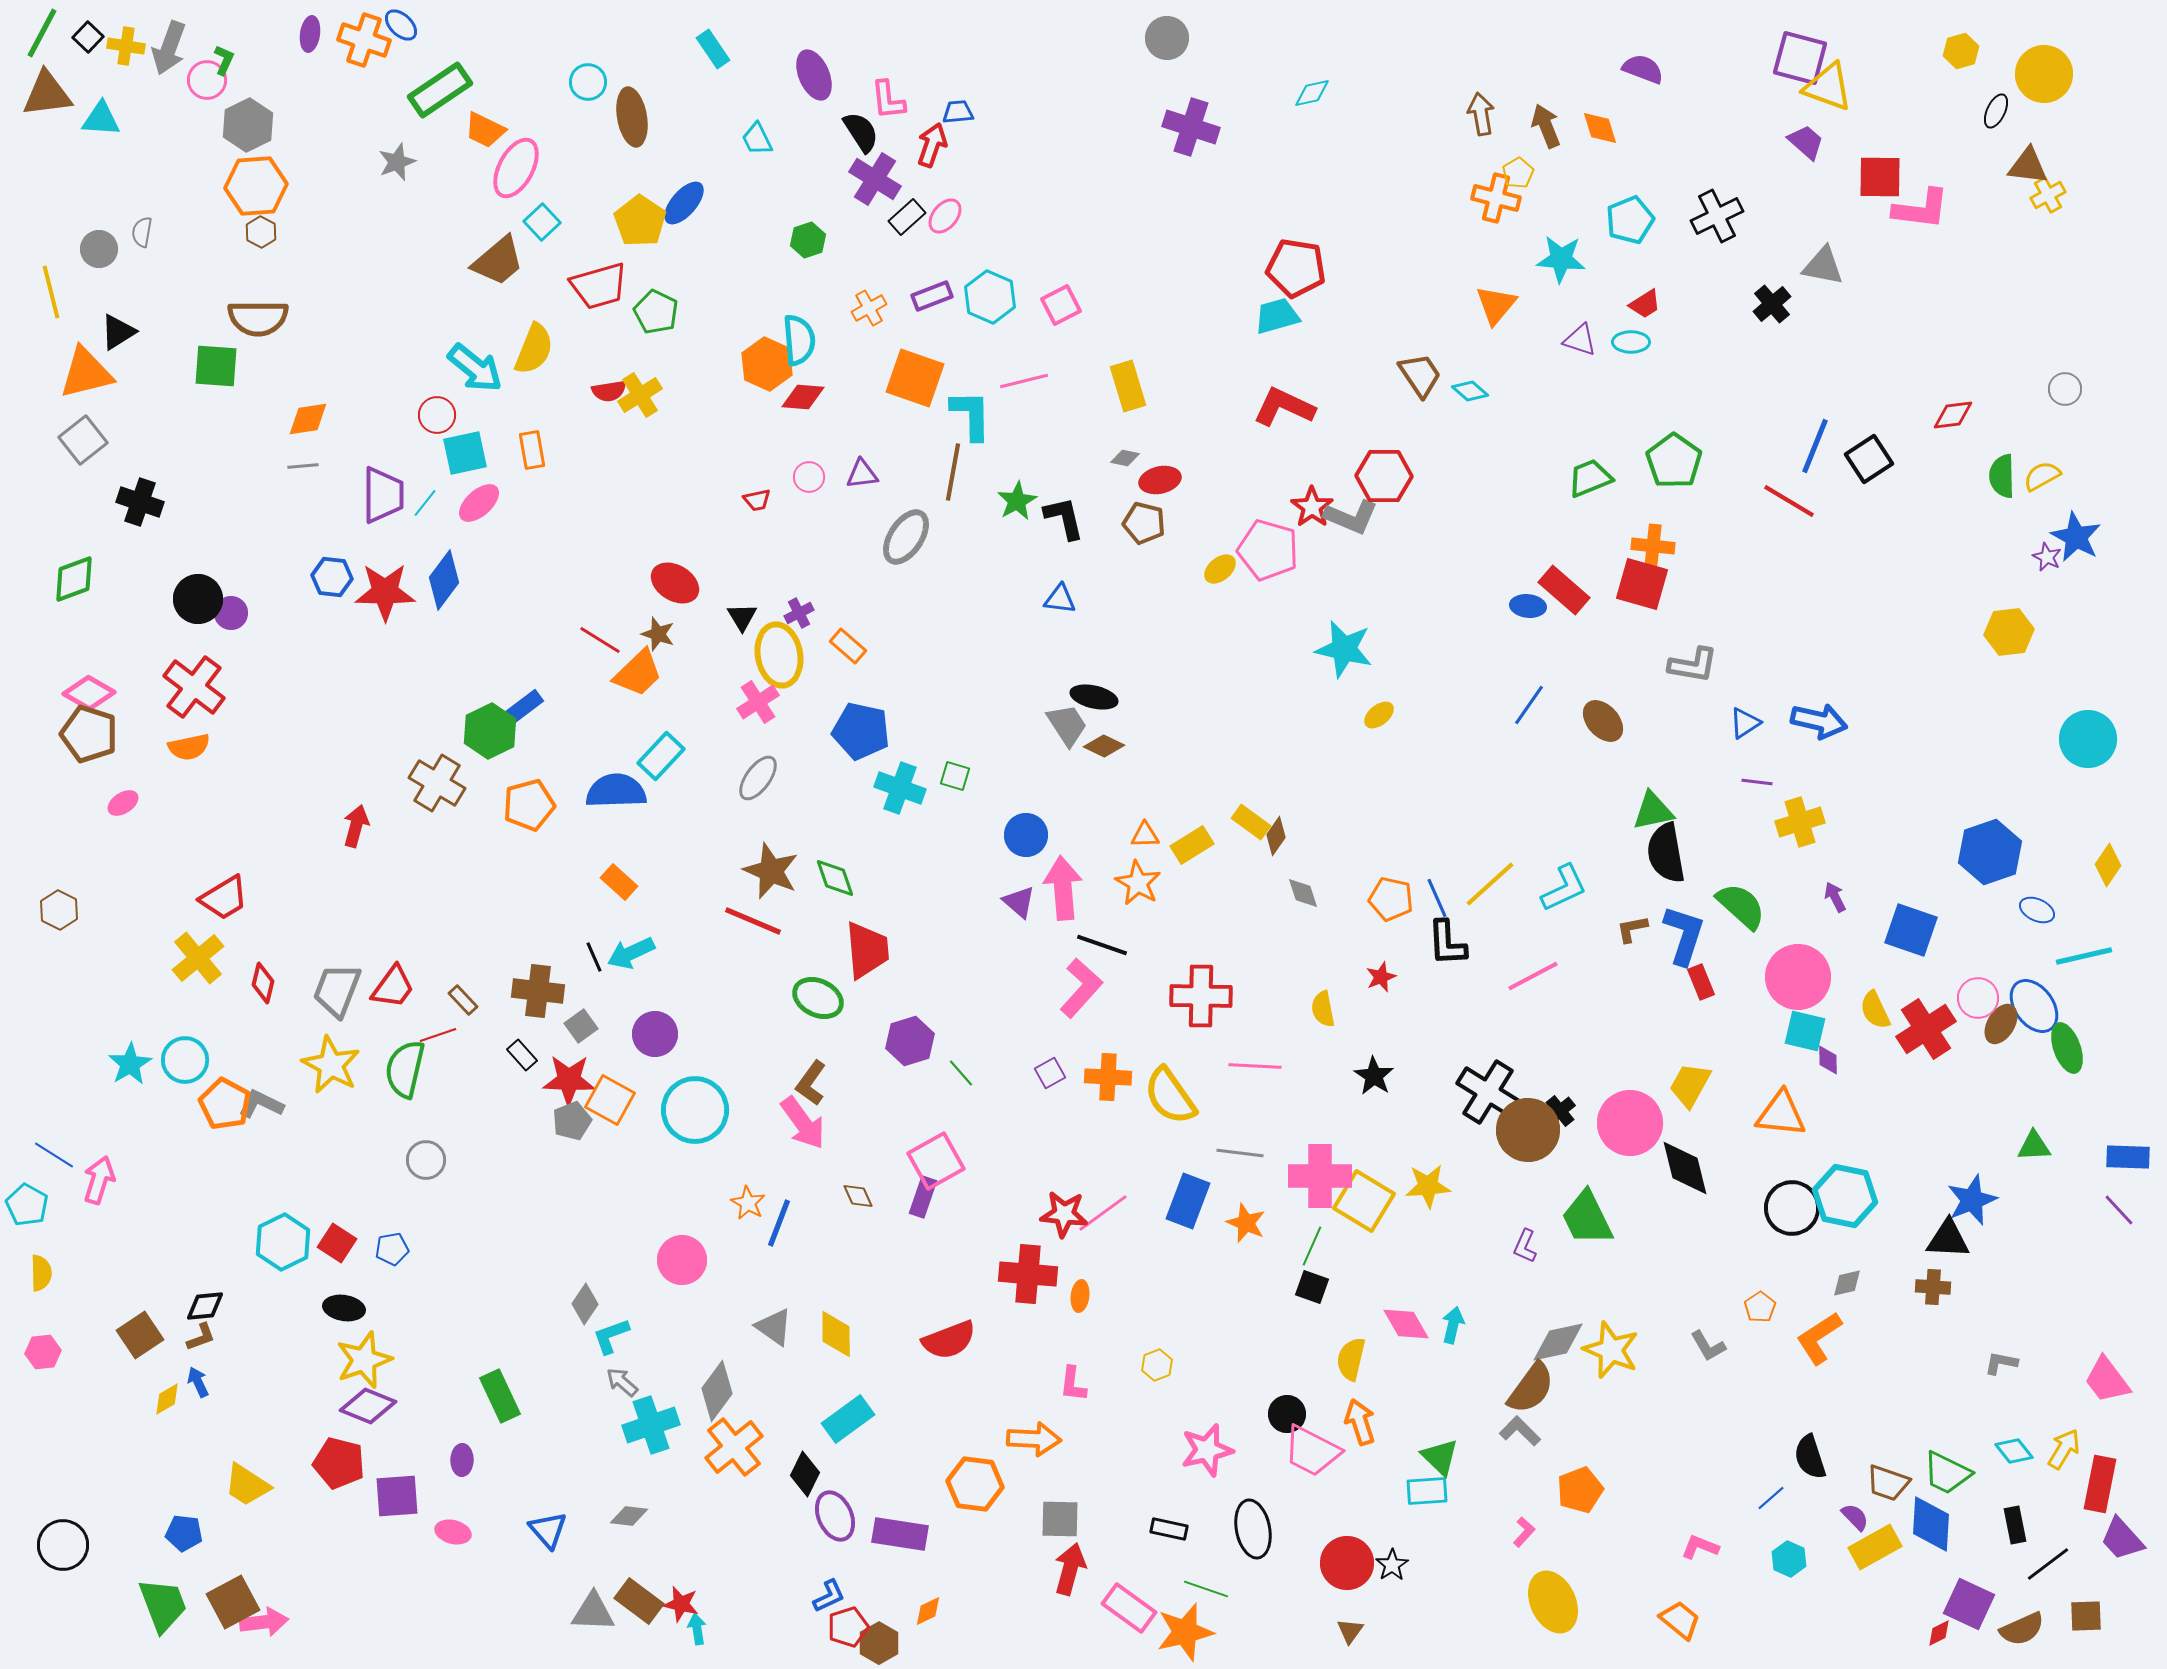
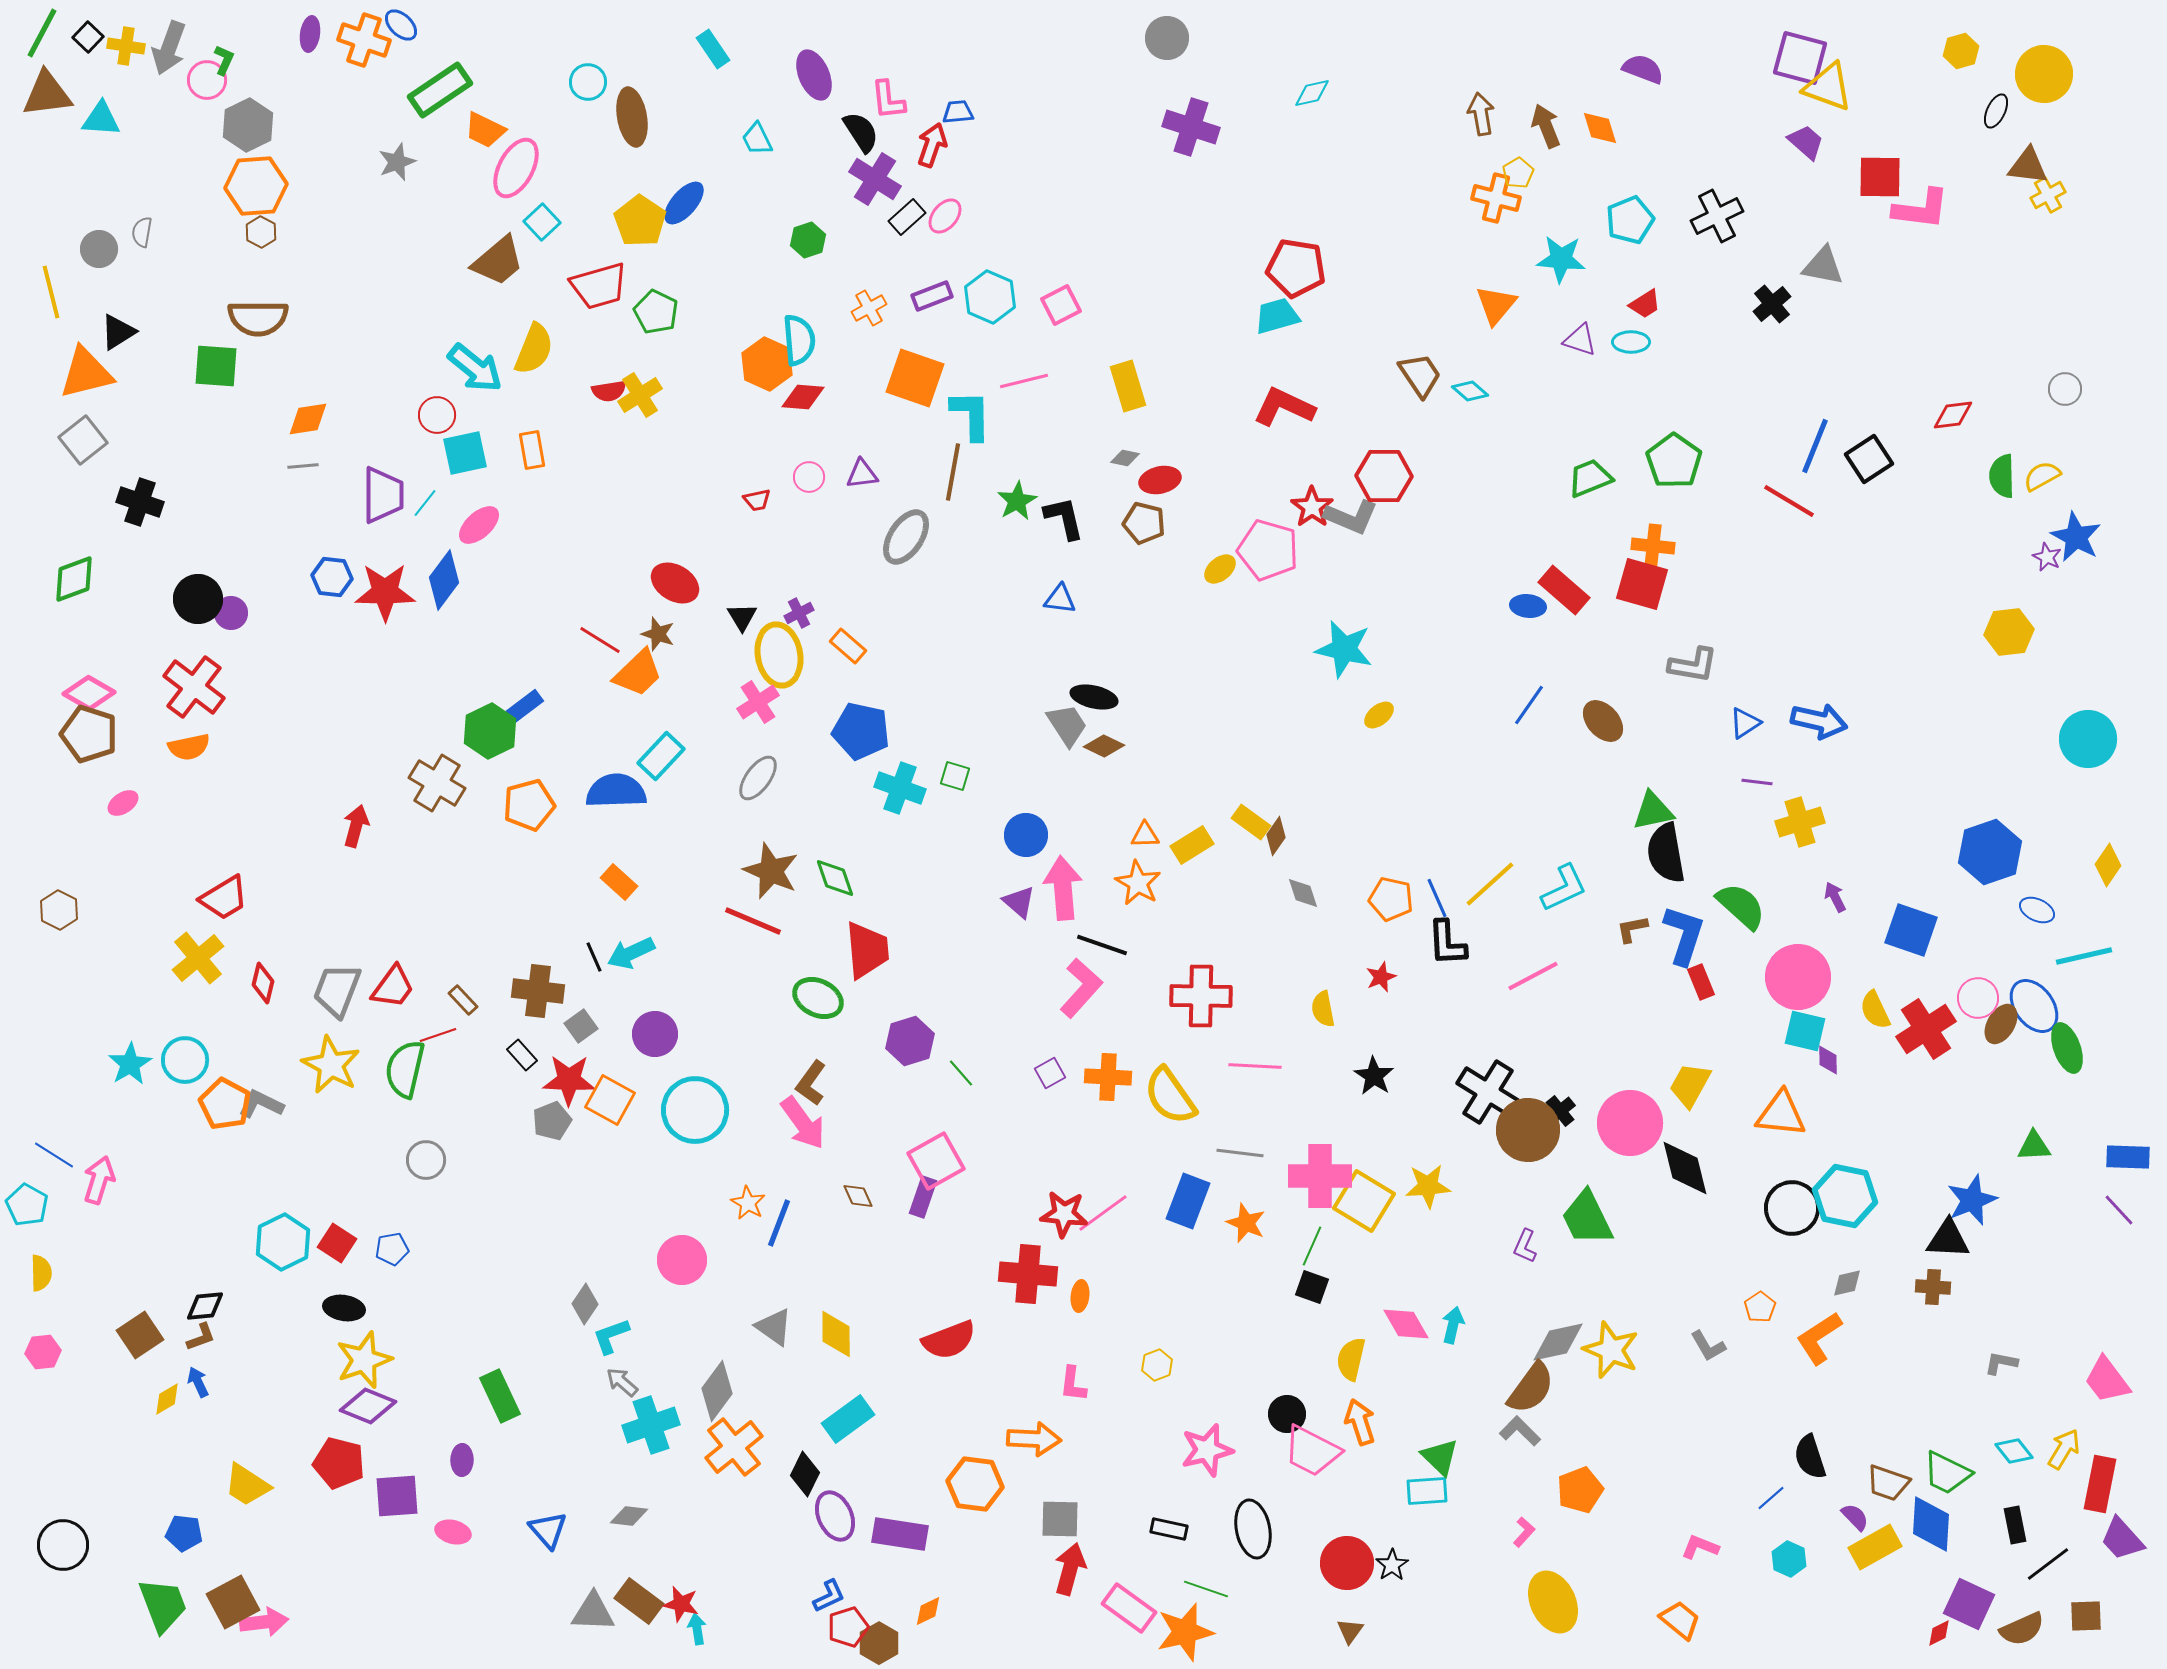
pink ellipse at (479, 503): moved 22 px down
gray pentagon at (572, 1121): moved 20 px left
